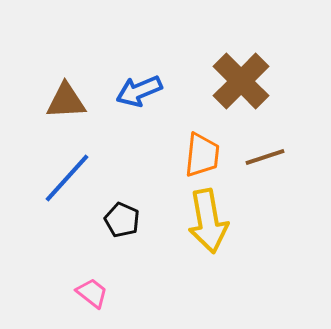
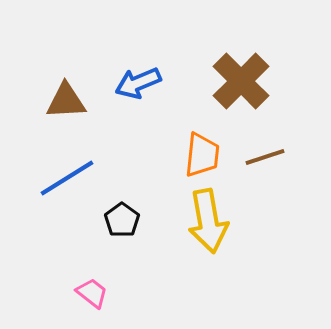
blue arrow: moved 1 px left, 8 px up
blue line: rotated 16 degrees clockwise
black pentagon: rotated 12 degrees clockwise
